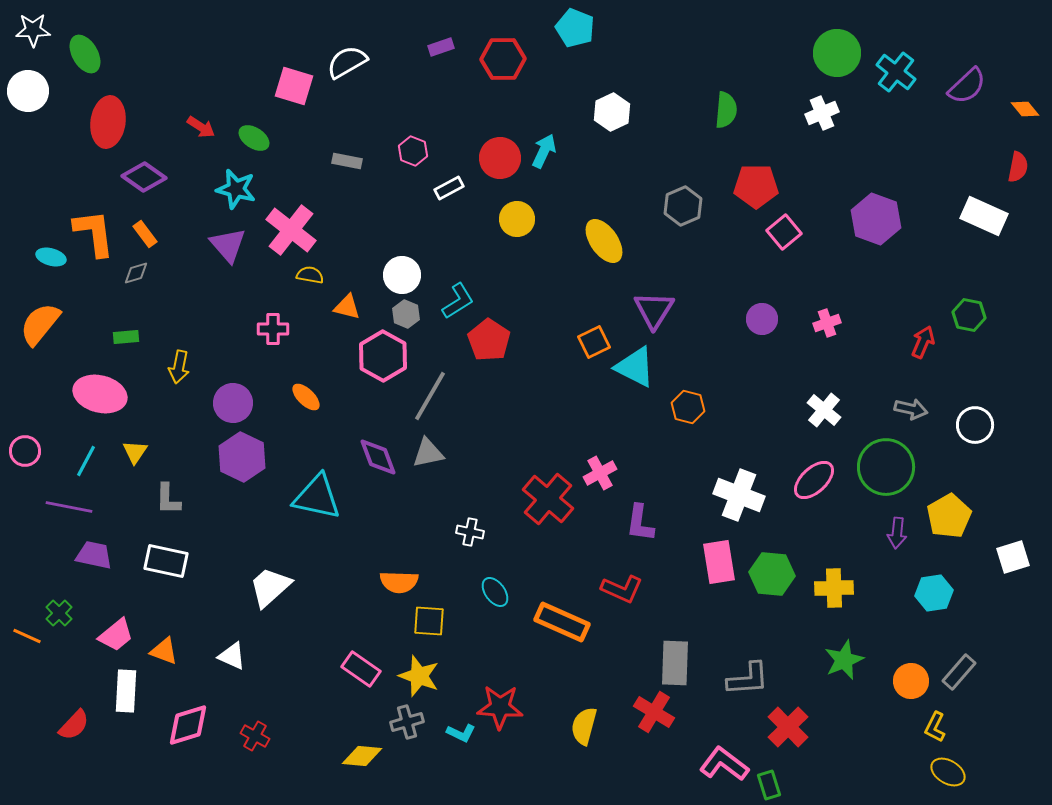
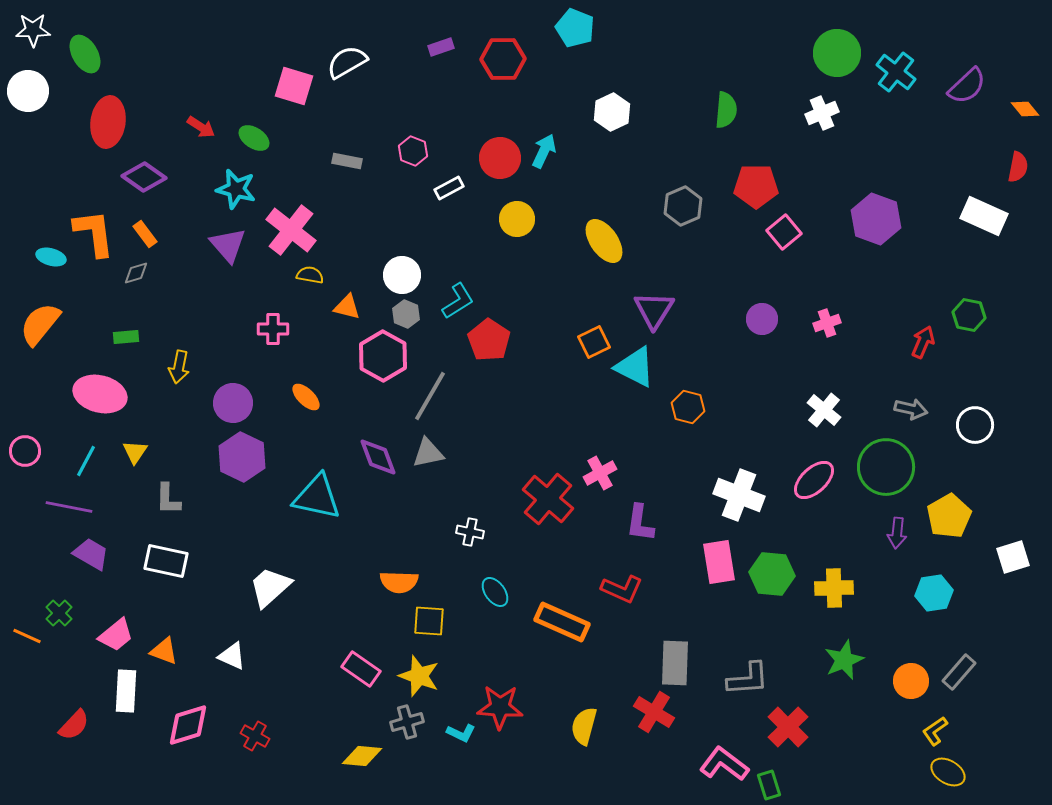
purple trapezoid at (94, 555): moved 3 px left, 1 px up; rotated 18 degrees clockwise
yellow L-shape at (935, 727): moved 4 px down; rotated 28 degrees clockwise
